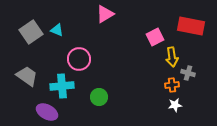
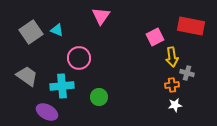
pink triangle: moved 4 px left, 2 px down; rotated 24 degrees counterclockwise
pink circle: moved 1 px up
gray cross: moved 1 px left
